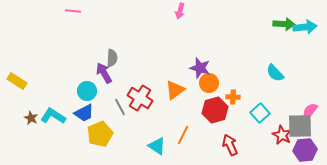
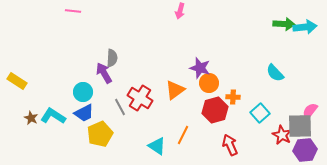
cyan circle: moved 4 px left, 1 px down
